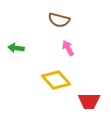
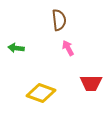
brown semicircle: rotated 110 degrees counterclockwise
yellow diamond: moved 15 px left, 13 px down; rotated 28 degrees counterclockwise
red trapezoid: moved 2 px right, 18 px up
